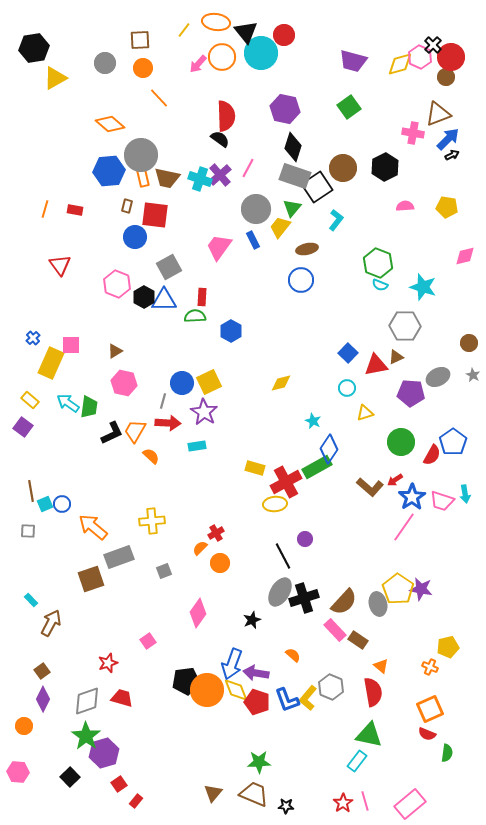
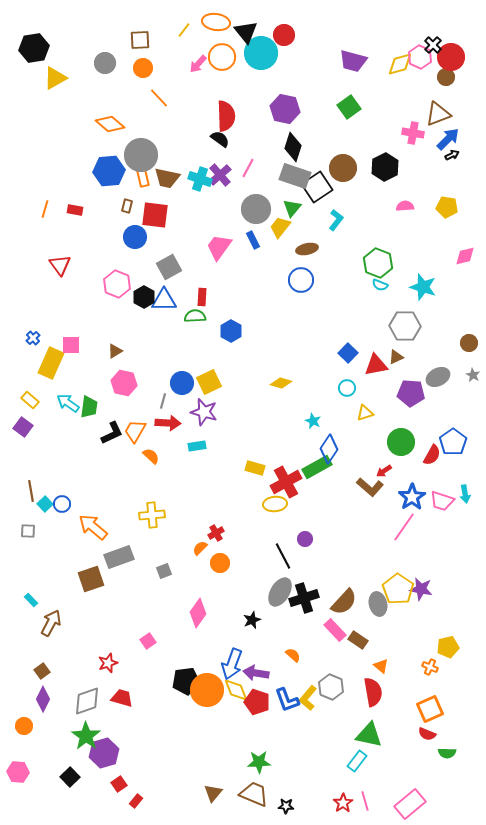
yellow diamond at (281, 383): rotated 30 degrees clockwise
purple star at (204, 412): rotated 16 degrees counterclockwise
red arrow at (395, 480): moved 11 px left, 9 px up
cyan square at (45, 504): rotated 21 degrees counterclockwise
yellow cross at (152, 521): moved 6 px up
green semicircle at (447, 753): rotated 84 degrees clockwise
